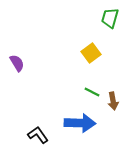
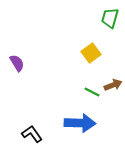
brown arrow: moved 16 px up; rotated 102 degrees counterclockwise
black L-shape: moved 6 px left, 1 px up
